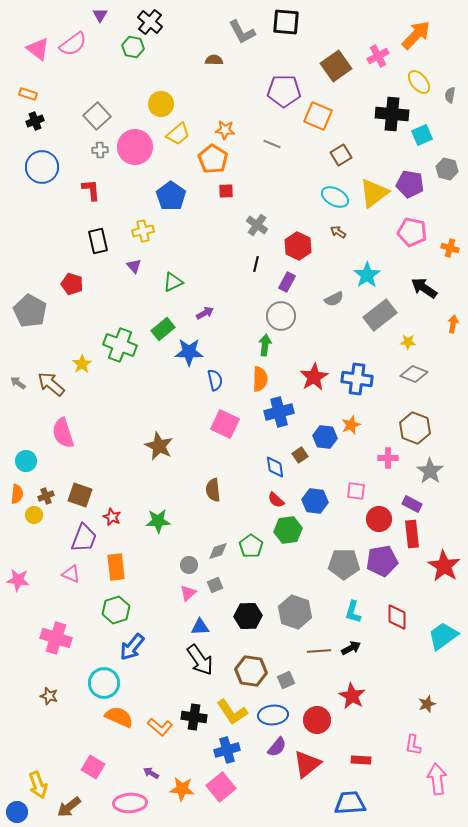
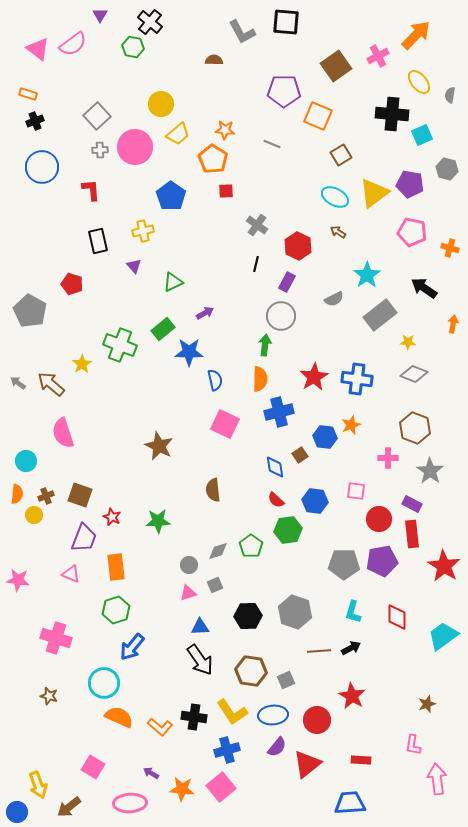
pink triangle at (188, 593): rotated 24 degrees clockwise
